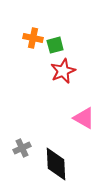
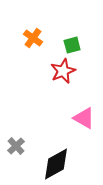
orange cross: rotated 24 degrees clockwise
green square: moved 17 px right
gray cross: moved 6 px left, 2 px up; rotated 18 degrees counterclockwise
black diamond: rotated 64 degrees clockwise
